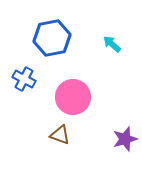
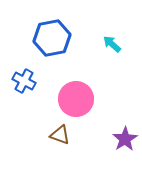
blue cross: moved 2 px down
pink circle: moved 3 px right, 2 px down
purple star: rotated 15 degrees counterclockwise
